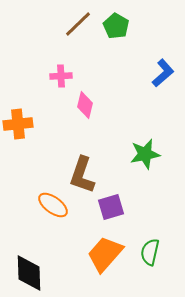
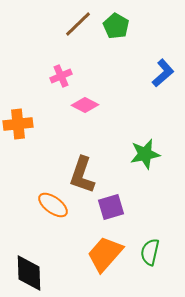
pink cross: rotated 20 degrees counterclockwise
pink diamond: rotated 76 degrees counterclockwise
